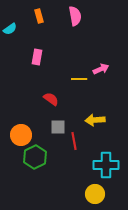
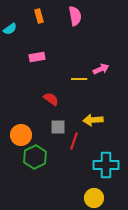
pink rectangle: rotated 70 degrees clockwise
yellow arrow: moved 2 px left
red line: rotated 30 degrees clockwise
yellow circle: moved 1 px left, 4 px down
